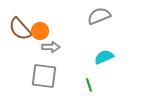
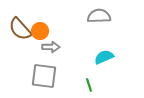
gray semicircle: rotated 20 degrees clockwise
